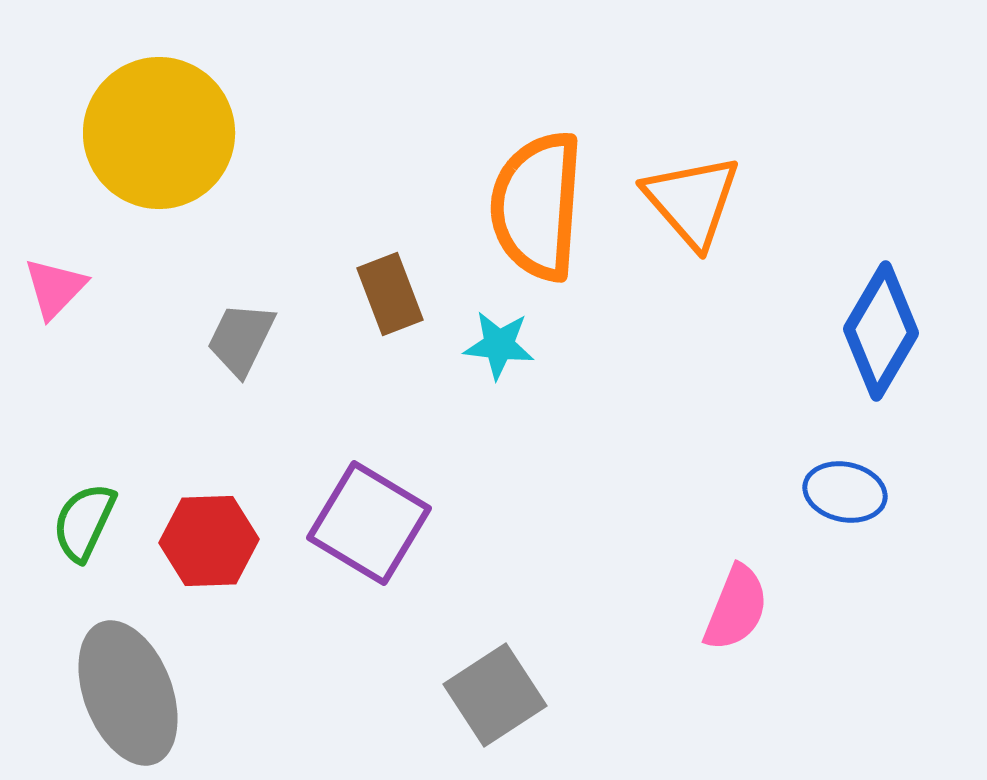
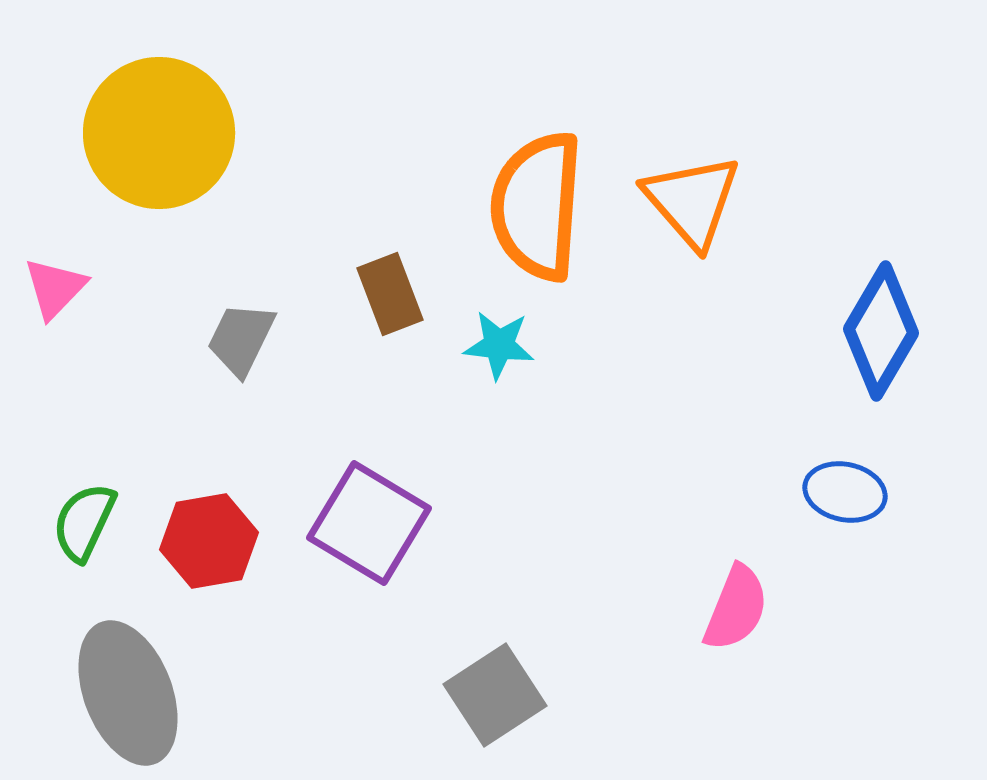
red hexagon: rotated 8 degrees counterclockwise
